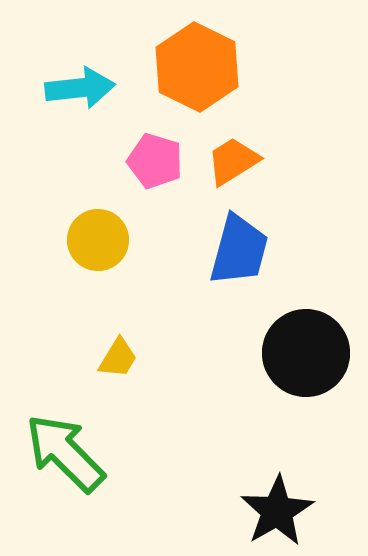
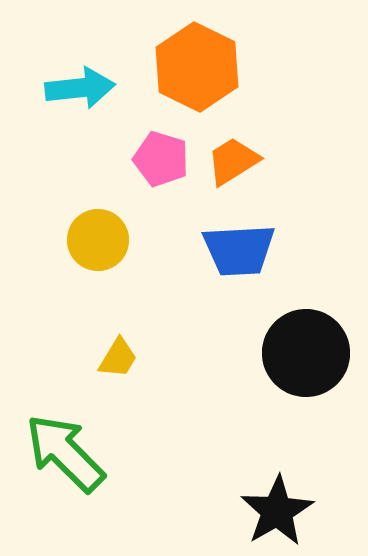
pink pentagon: moved 6 px right, 2 px up
blue trapezoid: rotated 72 degrees clockwise
